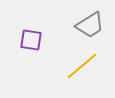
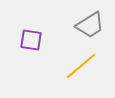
yellow line: moved 1 px left
